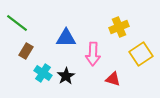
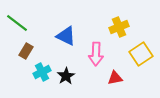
blue triangle: moved 2 px up; rotated 25 degrees clockwise
pink arrow: moved 3 px right
cyan cross: moved 1 px left, 1 px up; rotated 30 degrees clockwise
red triangle: moved 2 px right, 1 px up; rotated 28 degrees counterclockwise
